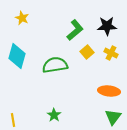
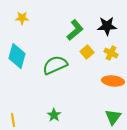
yellow star: rotated 24 degrees counterclockwise
green semicircle: rotated 15 degrees counterclockwise
orange ellipse: moved 4 px right, 10 px up
